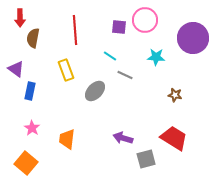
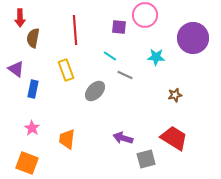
pink circle: moved 5 px up
blue rectangle: moved 3 px right, 2 px up
brown star: rotated 24 degrees counterclockwise
orange square: moved 1 px right; rotated 20 degrees counterclockwise
